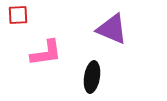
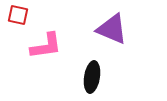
red square: rotated 15 degrees clockwise
pink L-shape: moved 7 px up
